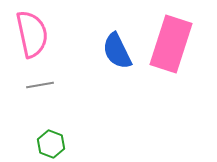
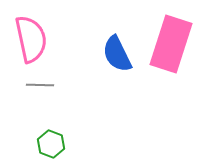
pink semicircle: moved 1 px left, 5 px down
blue semicircle: moved 3 px down
gray line: rotated 12 degrees clockwise
